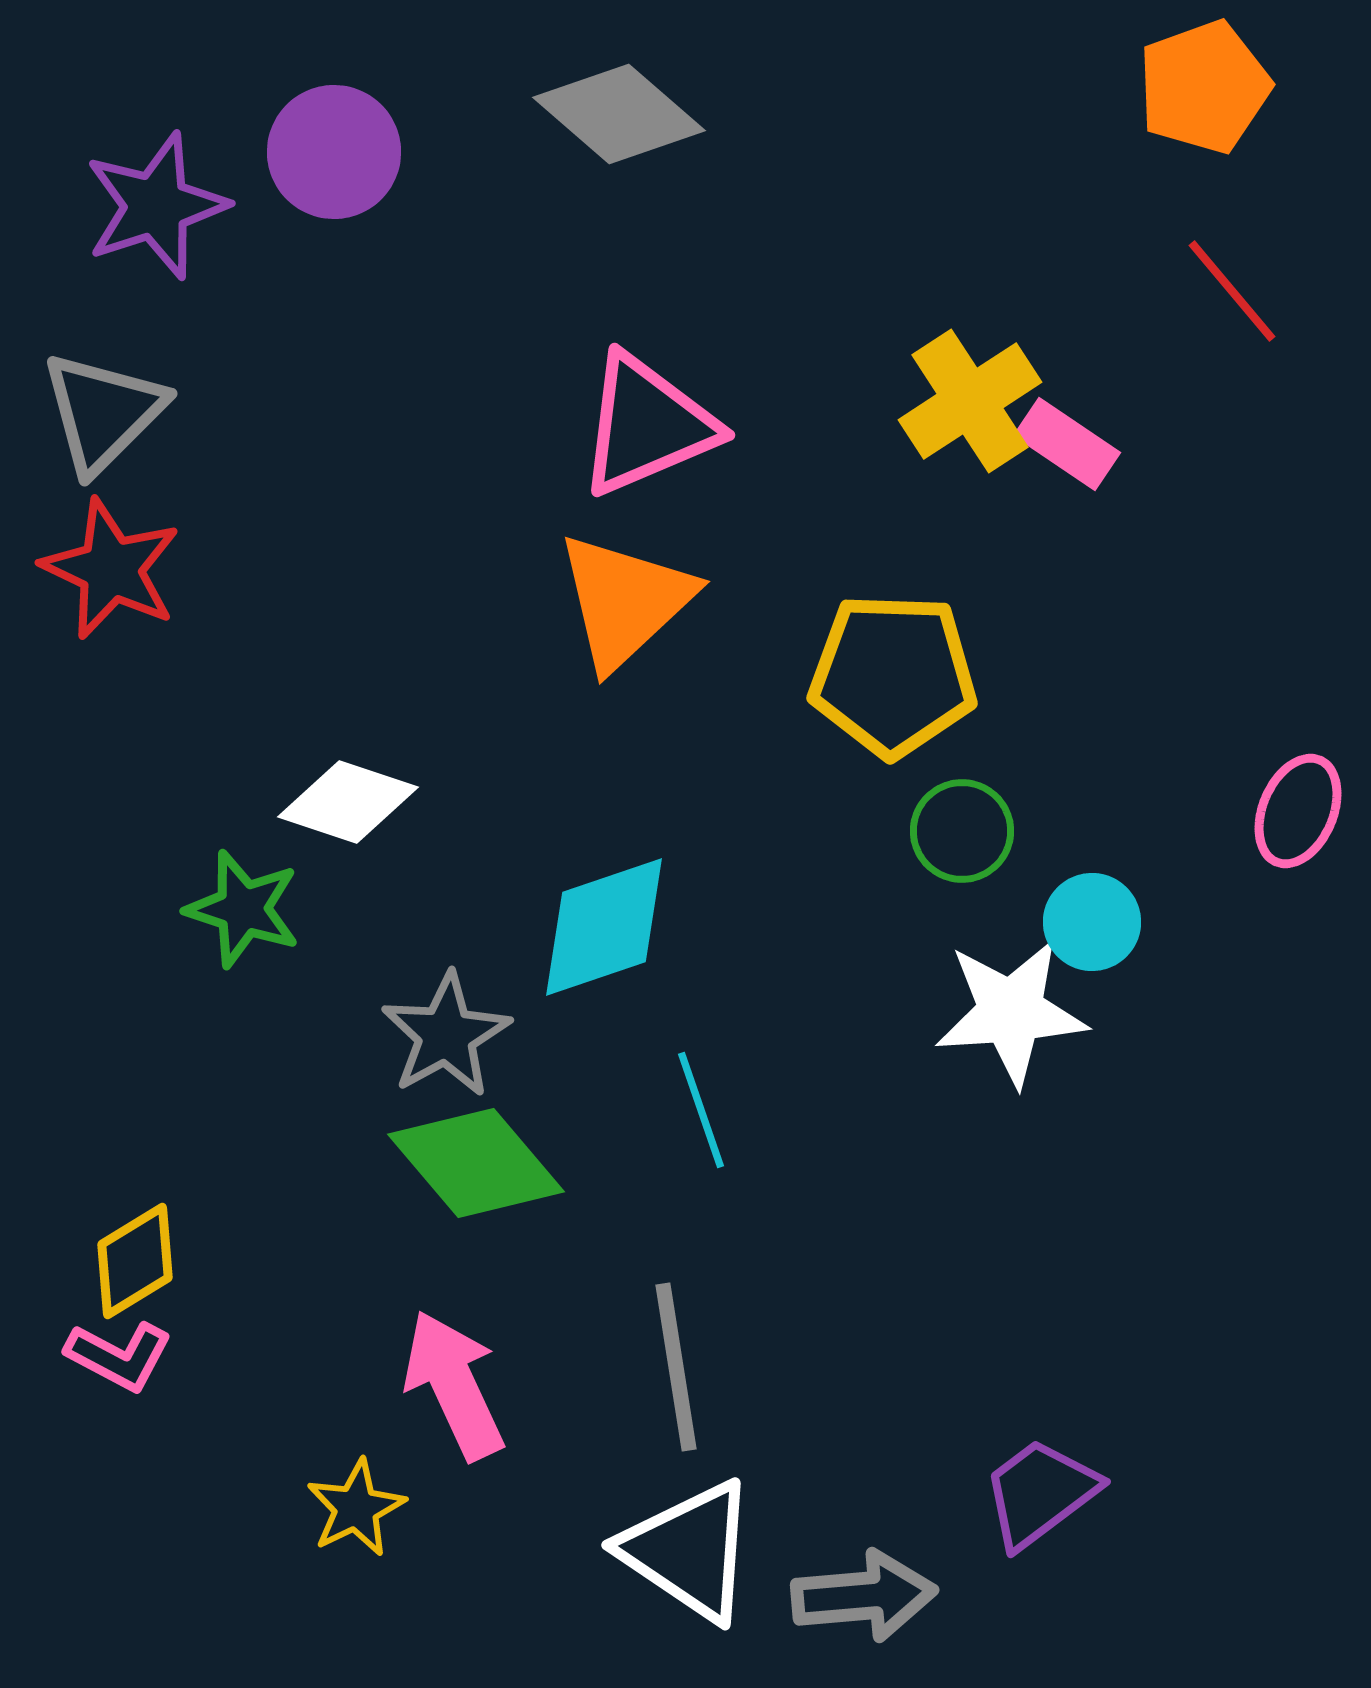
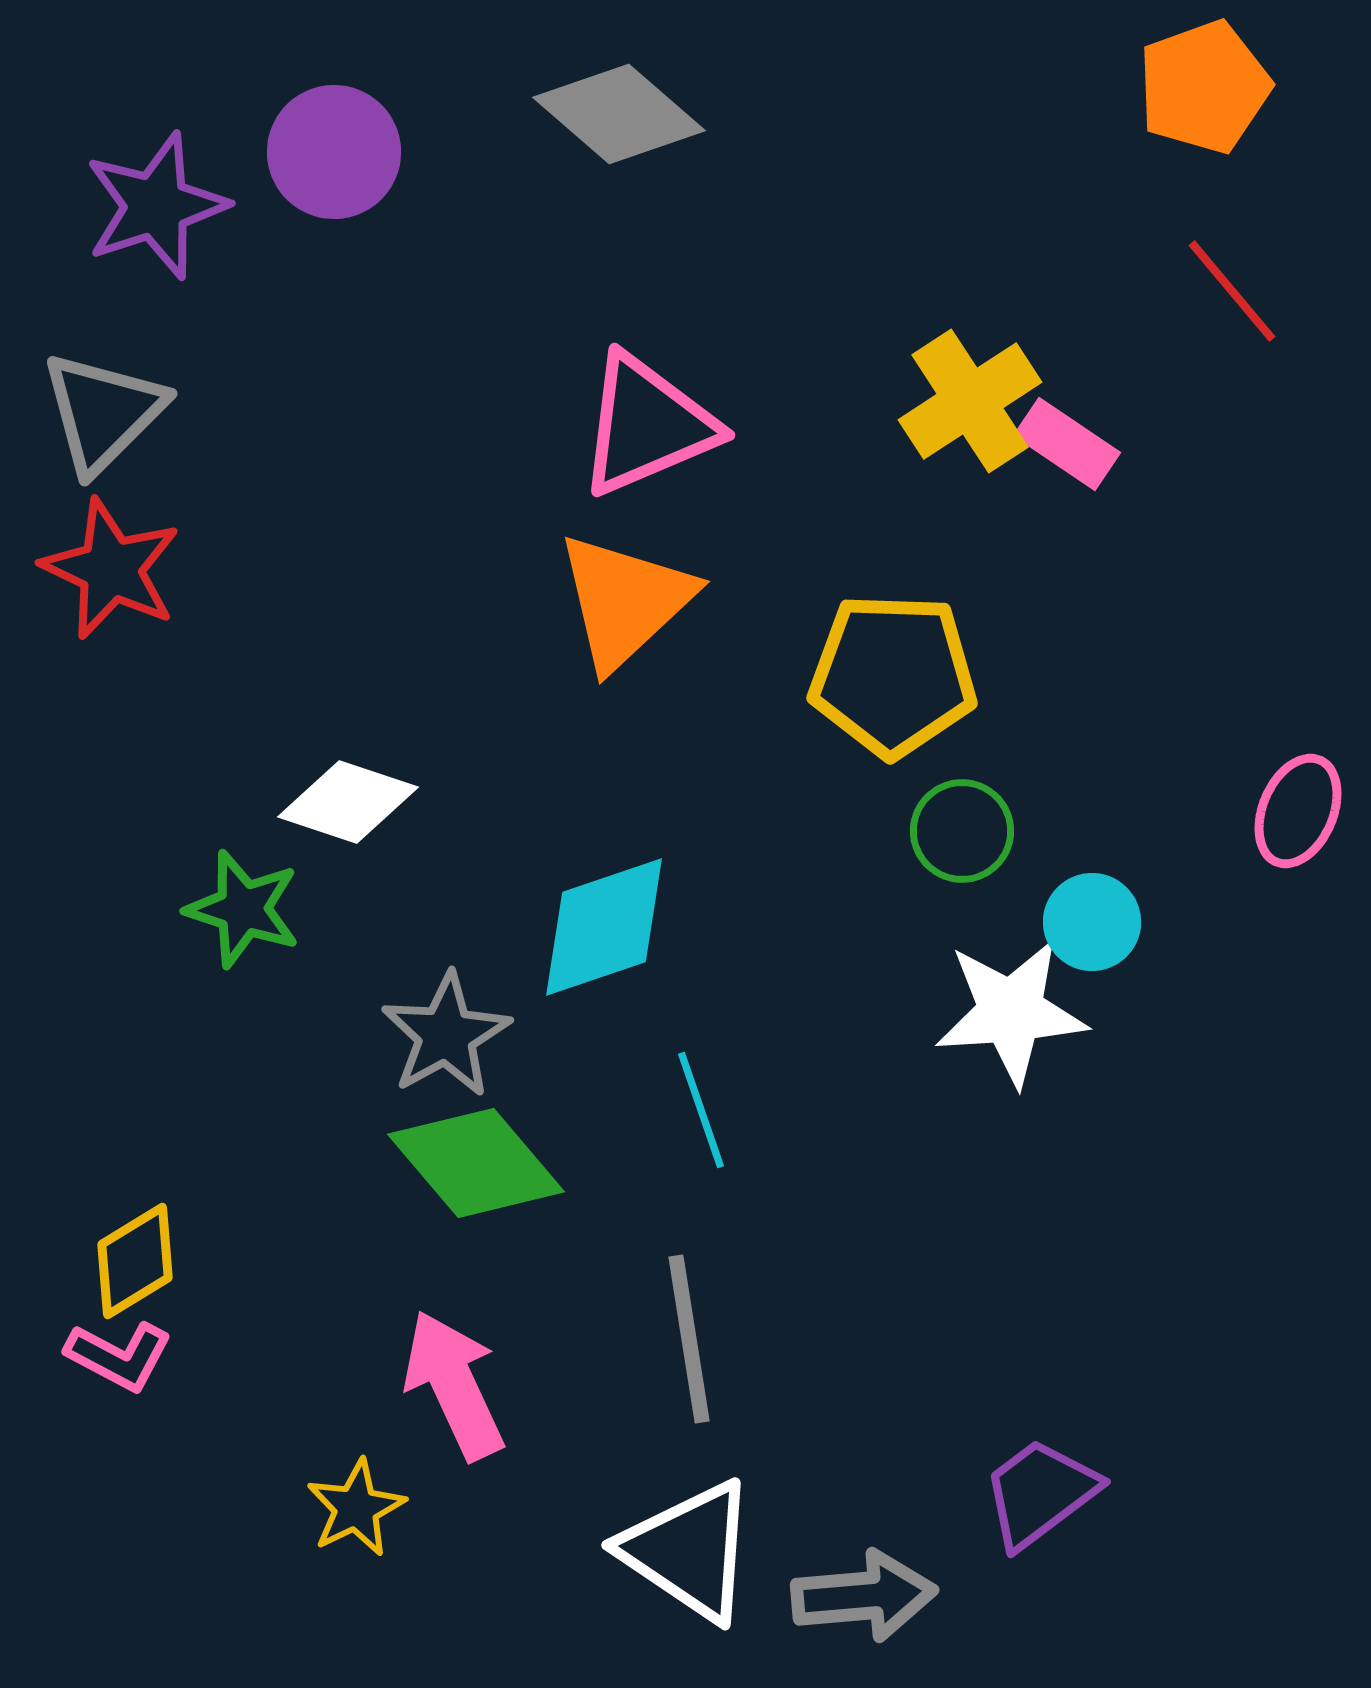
gray line: moved 13 px right, 28 px up
